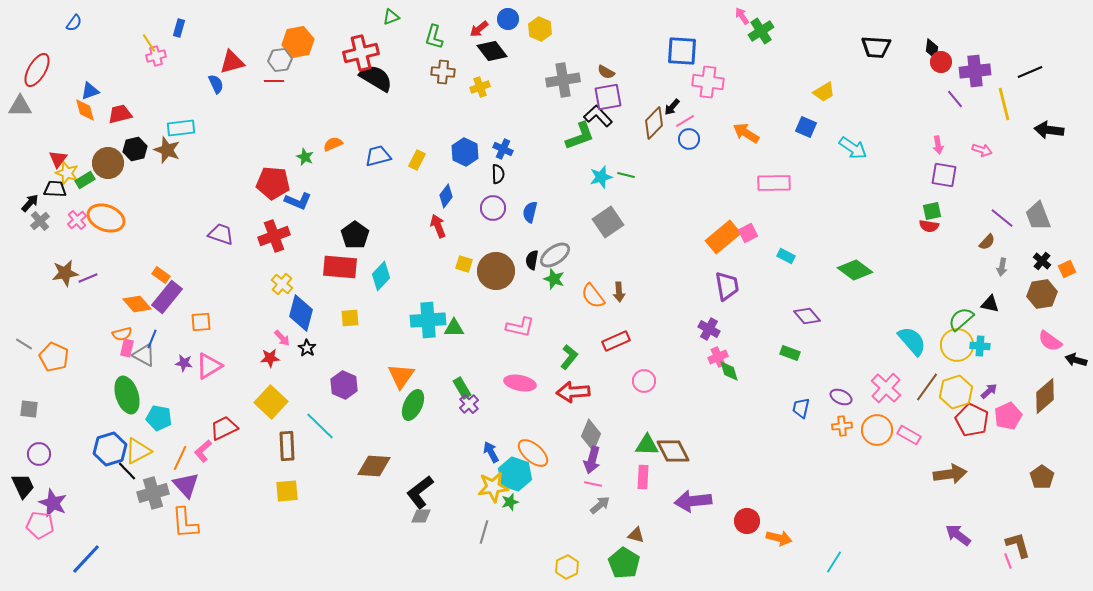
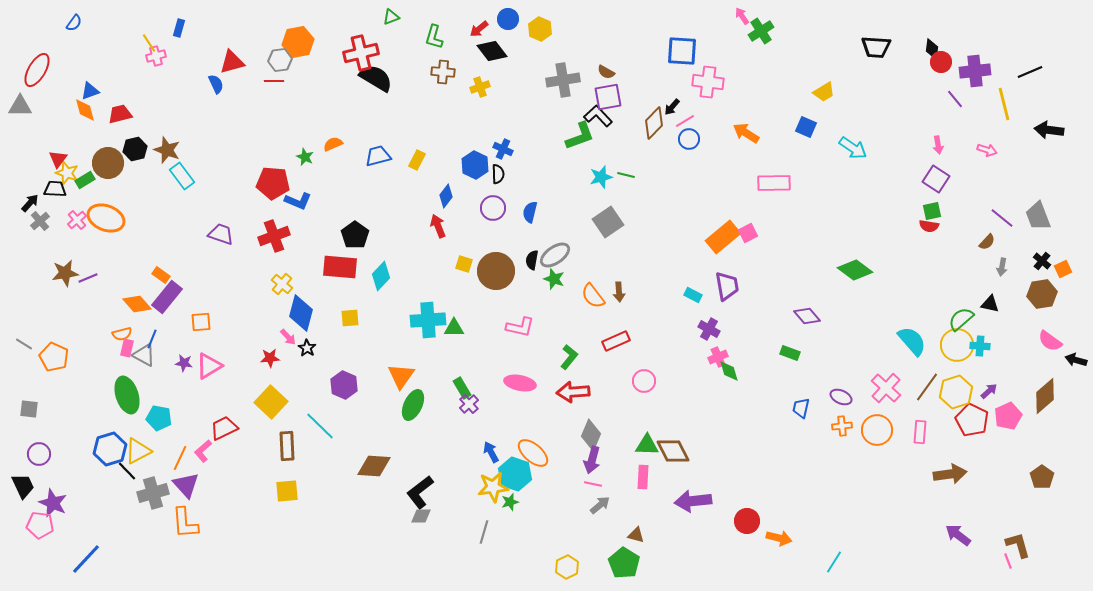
cyan rectangle at (181, 128): moved 1 px right, 48 px down; rotated 60 degrees clockwise
pink arrow at (982, 150): moved 5 px right
blue hexagon at (465, 152): moved 10 px right, 13 px down
purple square at (944, 175): moved 8 px left, 4 px down; rotated 24 degrees clockwise
cyan rectangle at (786, 256): moved 93 px left, 39 px down
orange square at (1067, 269): moved 4 px left
pink arrow at (282, 338): moved 6 px right, 1 px up
pink rectangle at (909, 435): moved 11 px right, 3 px up; rotated 65 degrees clockwise
